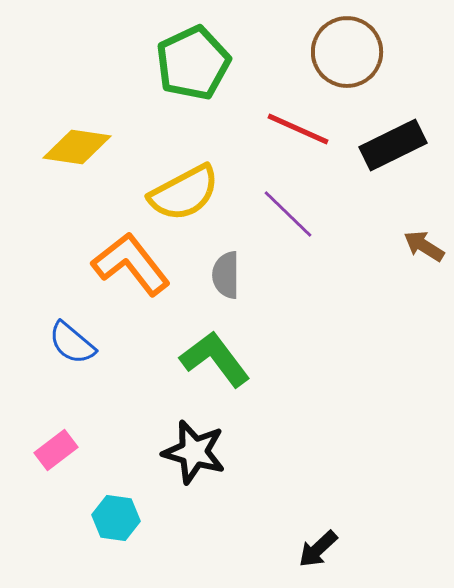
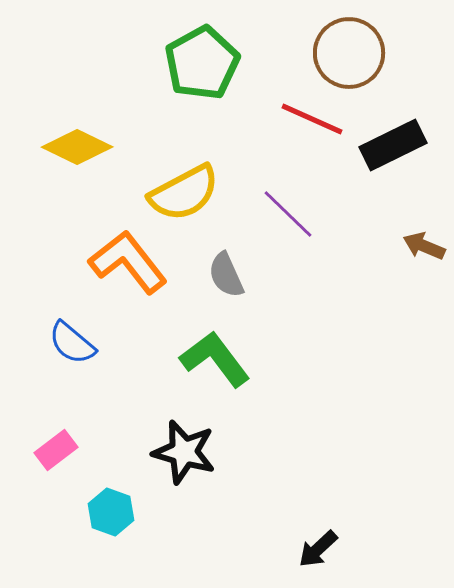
brown circle: moved 2 px right, 1 px down
green pentagon: moved 9 px right; rotated 4 degrees counterclockwise
red line: moved 14 px right, 10 px up
yellow diamond: rotated 18 degrees clockwise
brown arrow: rotated 9 degrees counterclockwise
orange L-shape: moved 3 px left, 2 px up
gray semicircle: rotated 24 degrees counterclockwise
black star: moved 10 px left
cyan hexagon: moved 5 px left, 6 px up; rotated 12 degrees clockwise
